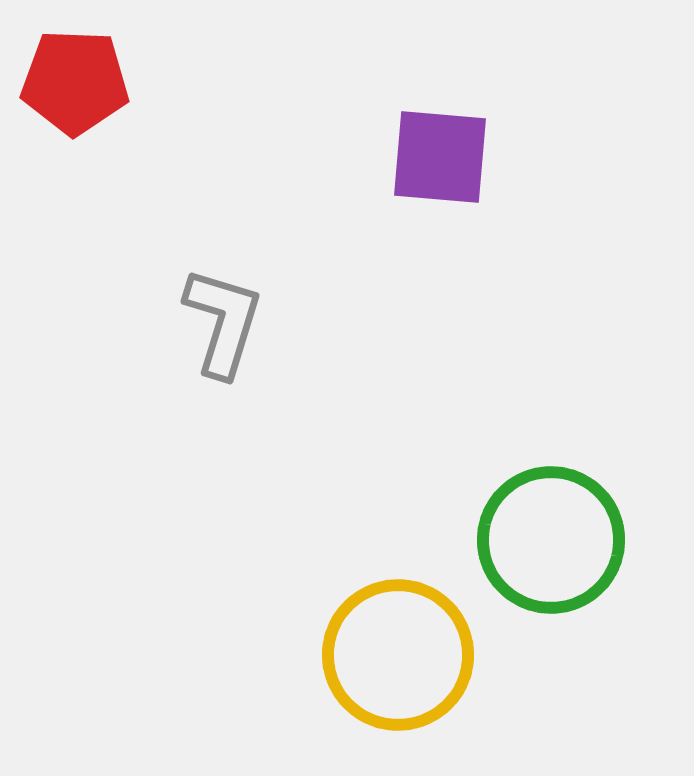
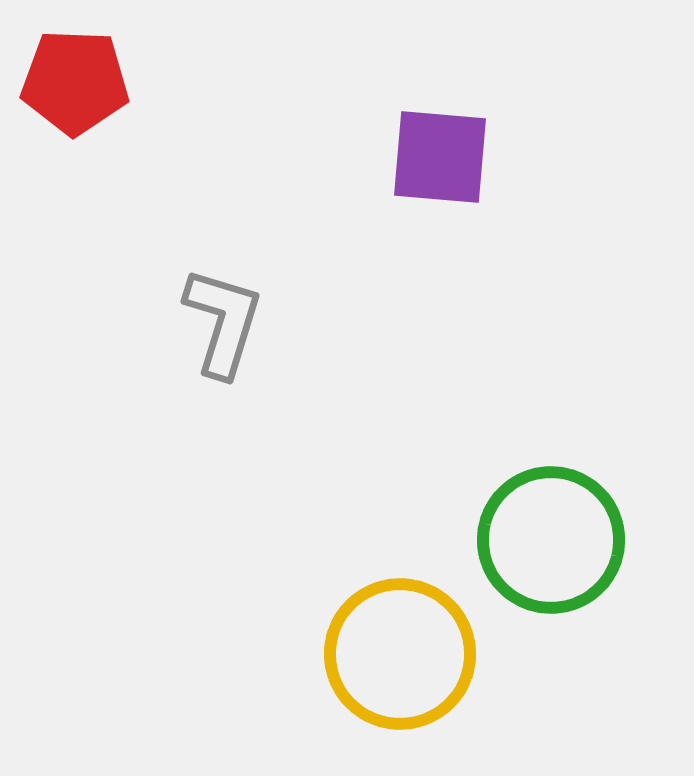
yellow circle: moved 2 px right, 1 px up
